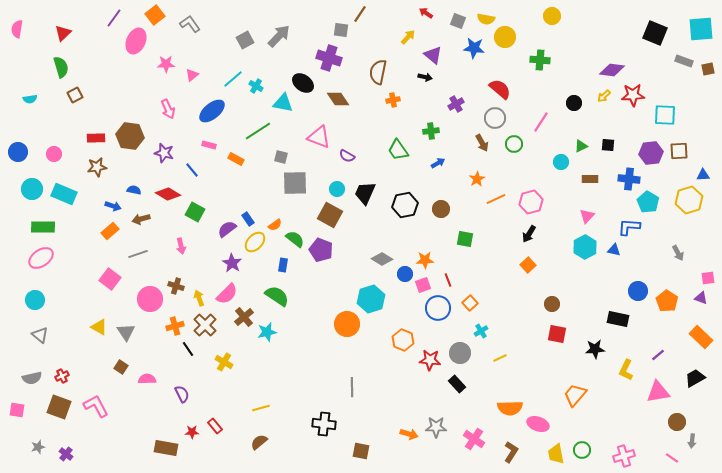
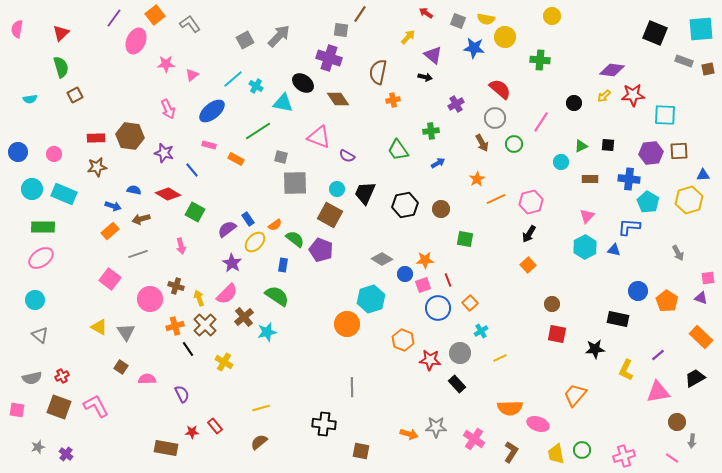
red triangle at (63, 33): moved 2 px left
